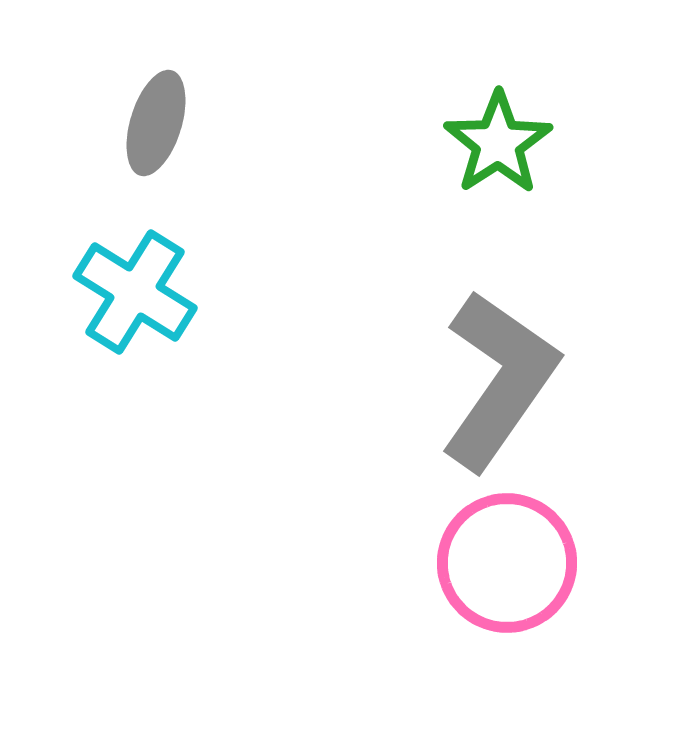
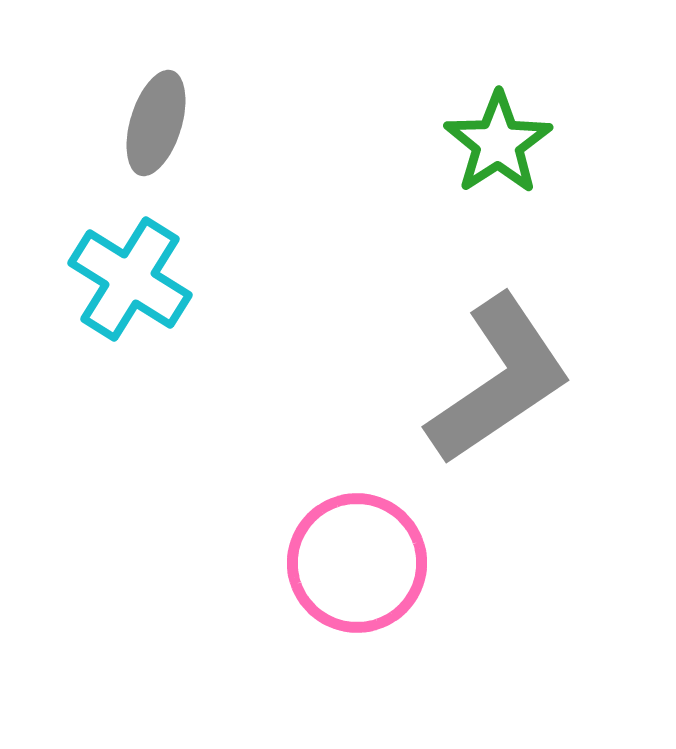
cyan cross: moved 5 px left, 13 px up
gray L-shape: rotated 21 degrees clockwise
pink circle: moved 150 px left
